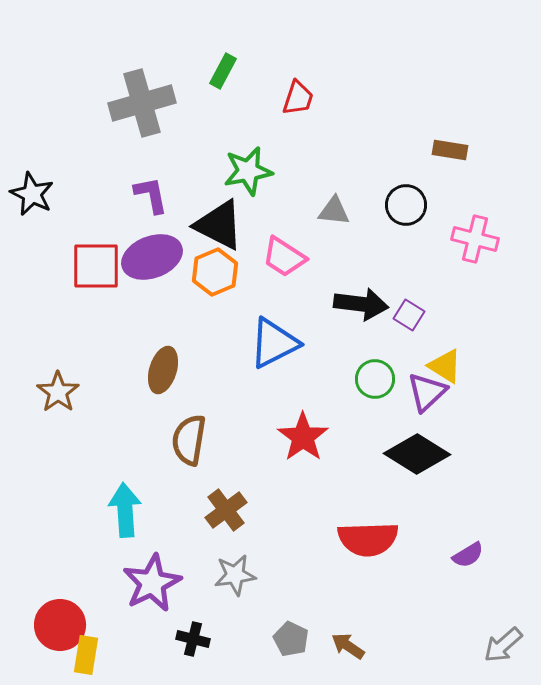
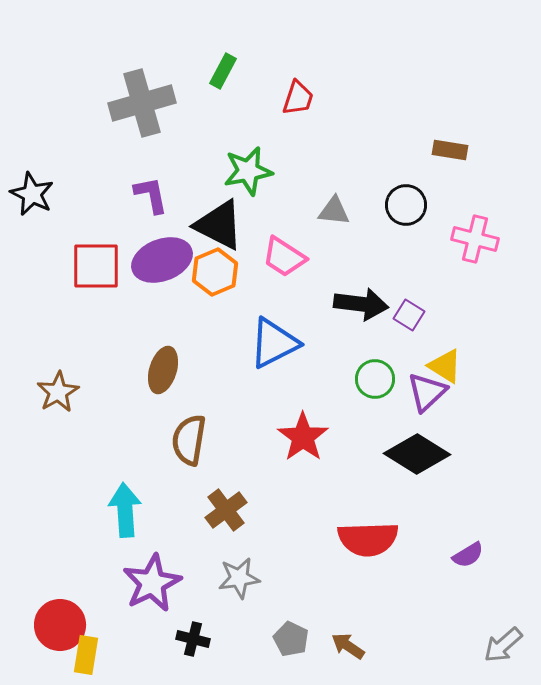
purple ellipse: moved 10 px right, 3 px down
brown star: rotated 6 degrees clockwise
gray star: moved 4 px right, 3 px down
